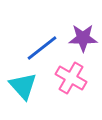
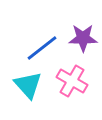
pink cross: moved 1 px right, 3 px down
cyan triangle: moved 5 px right, 1 px up
